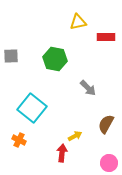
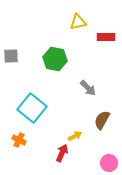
brown semicircle: moved 4 px left, 4 px up
red arrow: rotated 18 degrees clockwise
